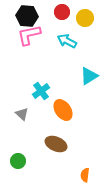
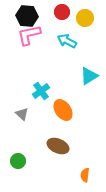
brown ellipse: moved 2 px right, 2 px down
